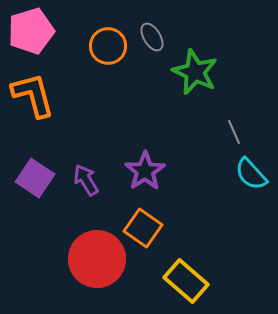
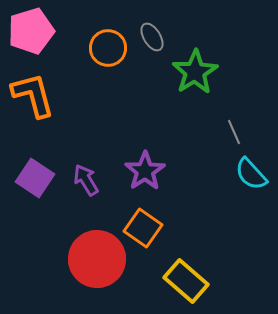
orange circle: moved 2 px down
green star: rotated 15 degrees clockwise
